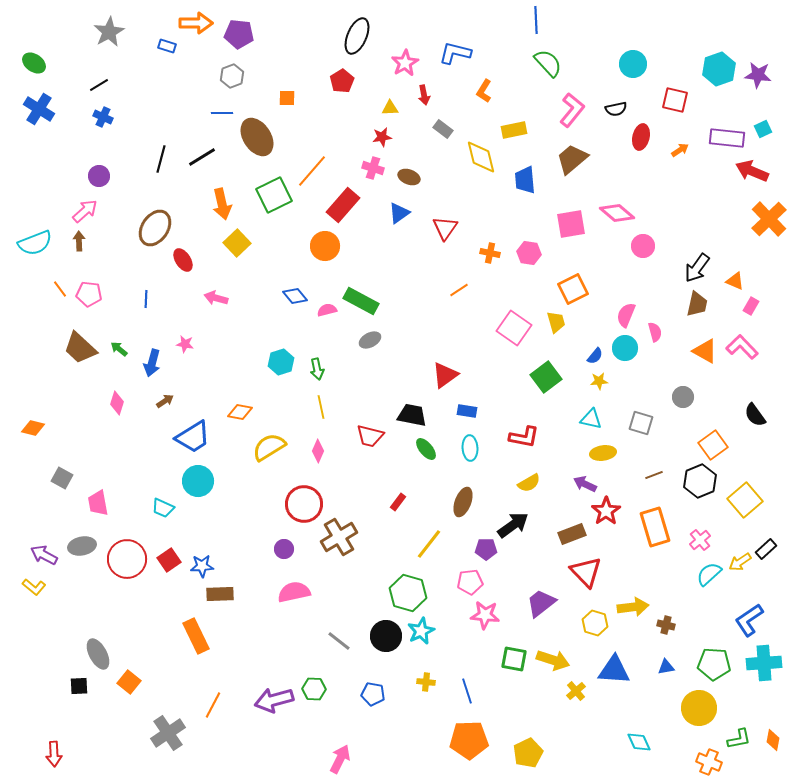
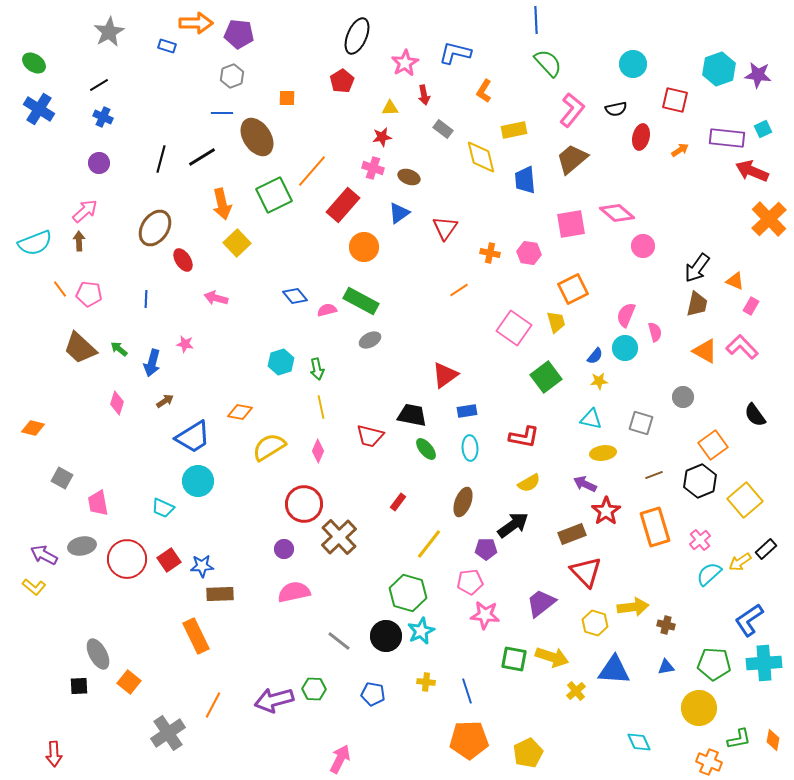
purple circle at (99, 176): moved 13 px up
orange circle at (325, 246): moved 39 px right, 1 px down
blue rectangle at (467, 411): rotated 18 degrees counterclockwise
brown cross at (339, 537): rotated 12 degrees counterclockwise
yellow arrow at (553, 660): moved 1 px left, 3 px up
